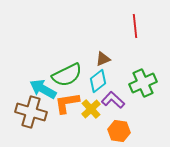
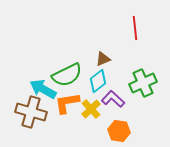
red line: moved 2 px down
purple L-shape: moved 1 px up
